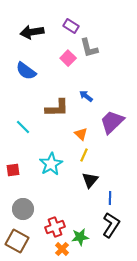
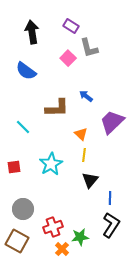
black arrow: rotated 90 degrees clockwise
yellow line: rotated 16 degrees counterclockwise
red square: moved 1 px right, 3 px up
red cross: moved 2 px left
